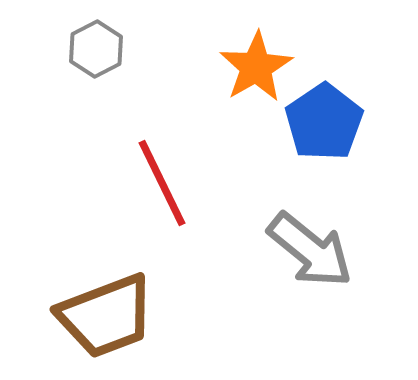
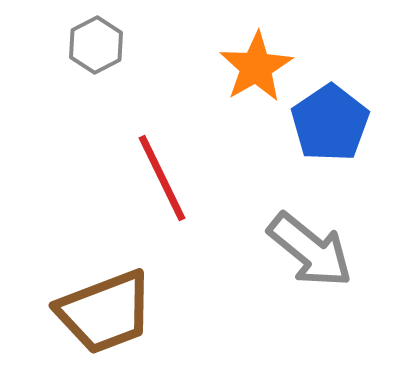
gray hexagon: moved 4 px up
blue pentagon: moved 6 px right, 1 px down
red line: moved 5 px up
brown trapezoid: moved 1 px left, 4 px up
